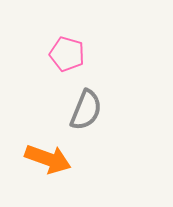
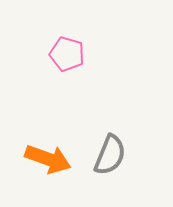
gray semicircle: moved 24 px right, 45 px down
